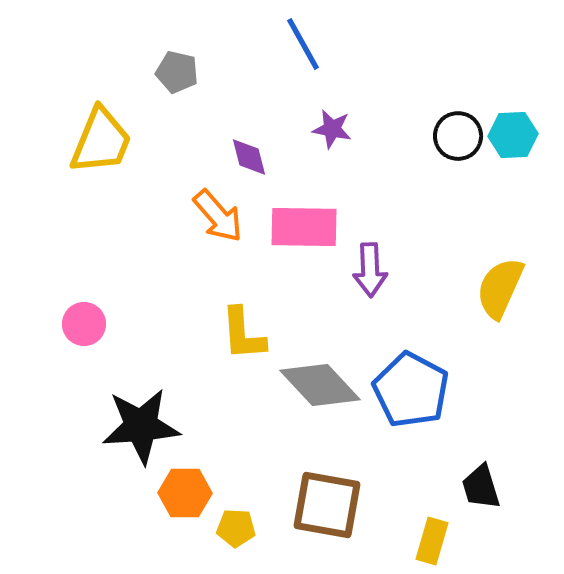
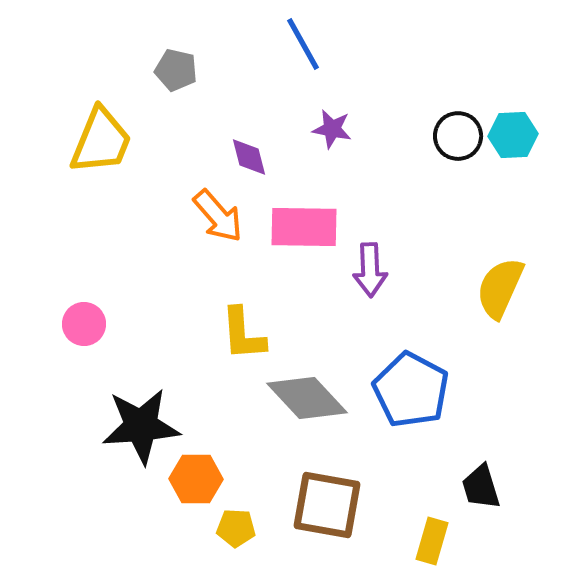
gray pentagon: moved 1 px left, 2 px up
gray diamond: moved 13 px left, 13 px down
orange hexagon: moved 11 px right, 14 px up
